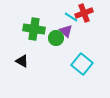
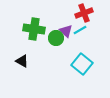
cyan line: moved 9 px right, 13 px down; rotated 64 degrees counterclockwise
